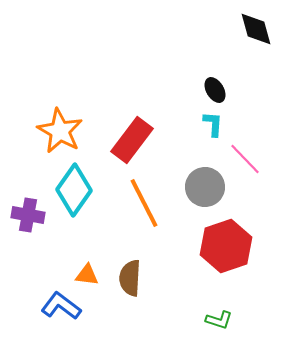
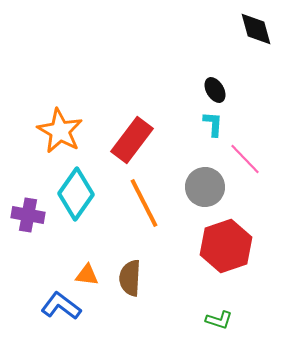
cyan diamond: moved 2 px right, 4 px down
